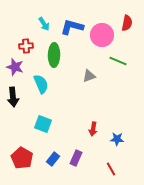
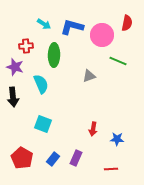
cyan arrow: rotated 24 degrees counterclockwise
red line: rotated 64 degrees counterclockwise
